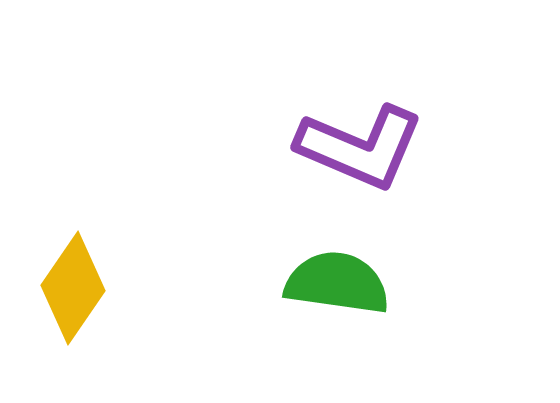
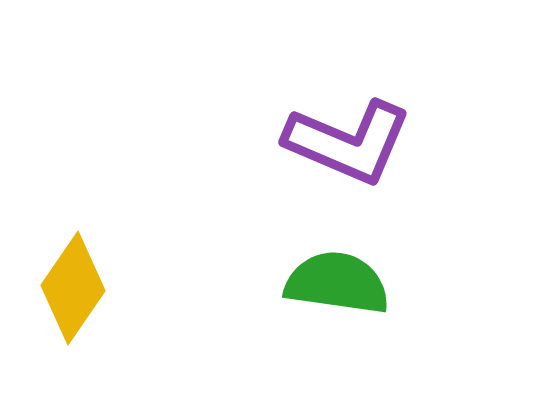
purple L-shape: moved 12 px left, 5 px up
